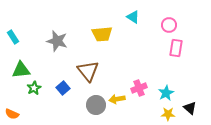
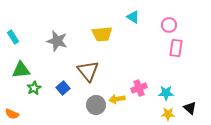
cyan star: rotated 28 degrees clockwise
